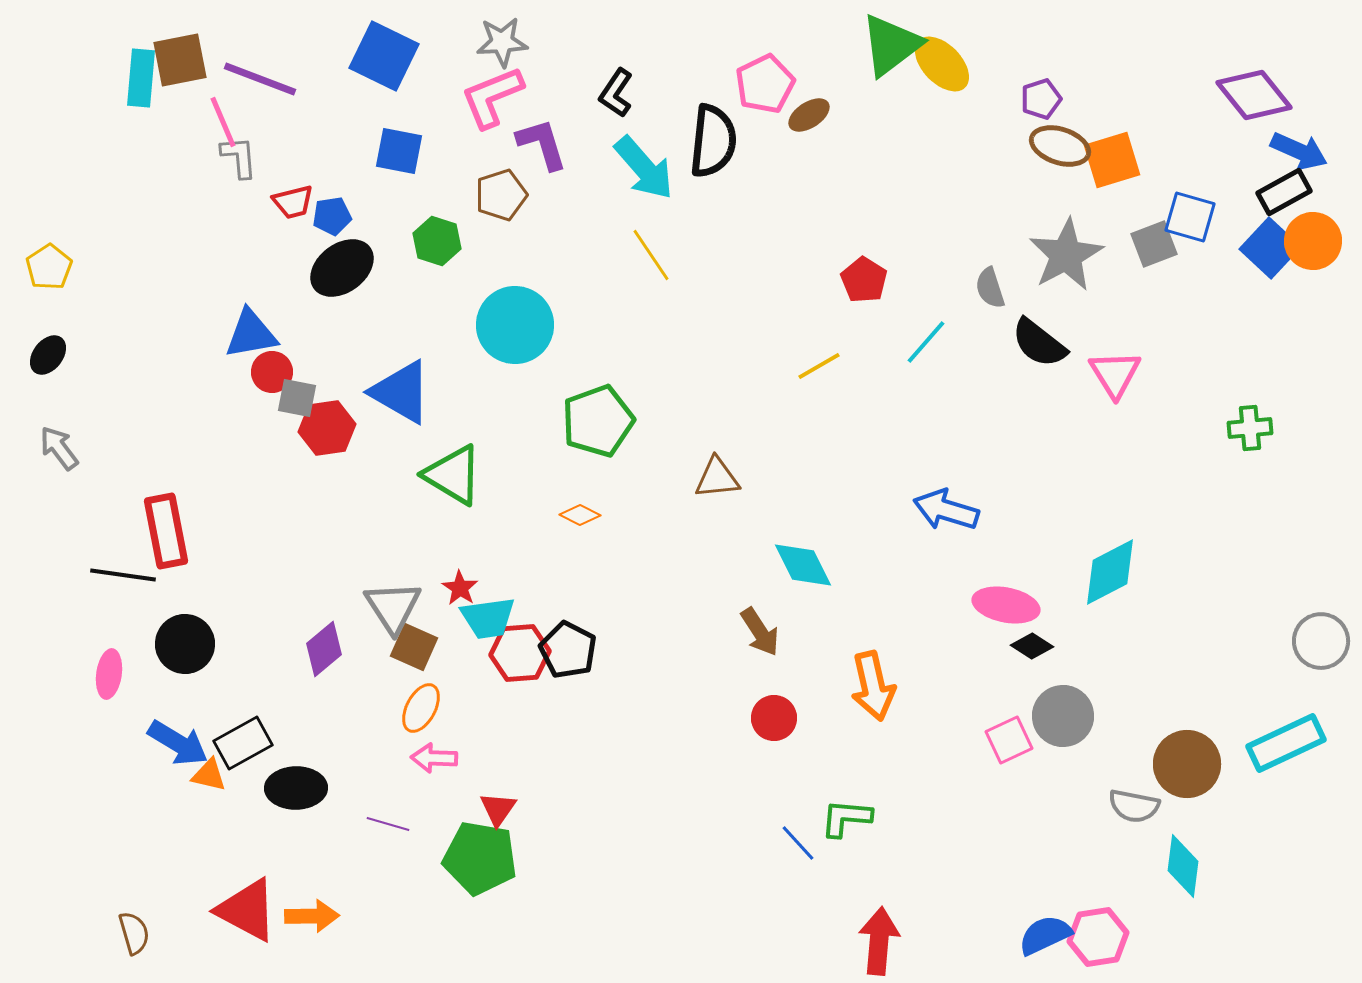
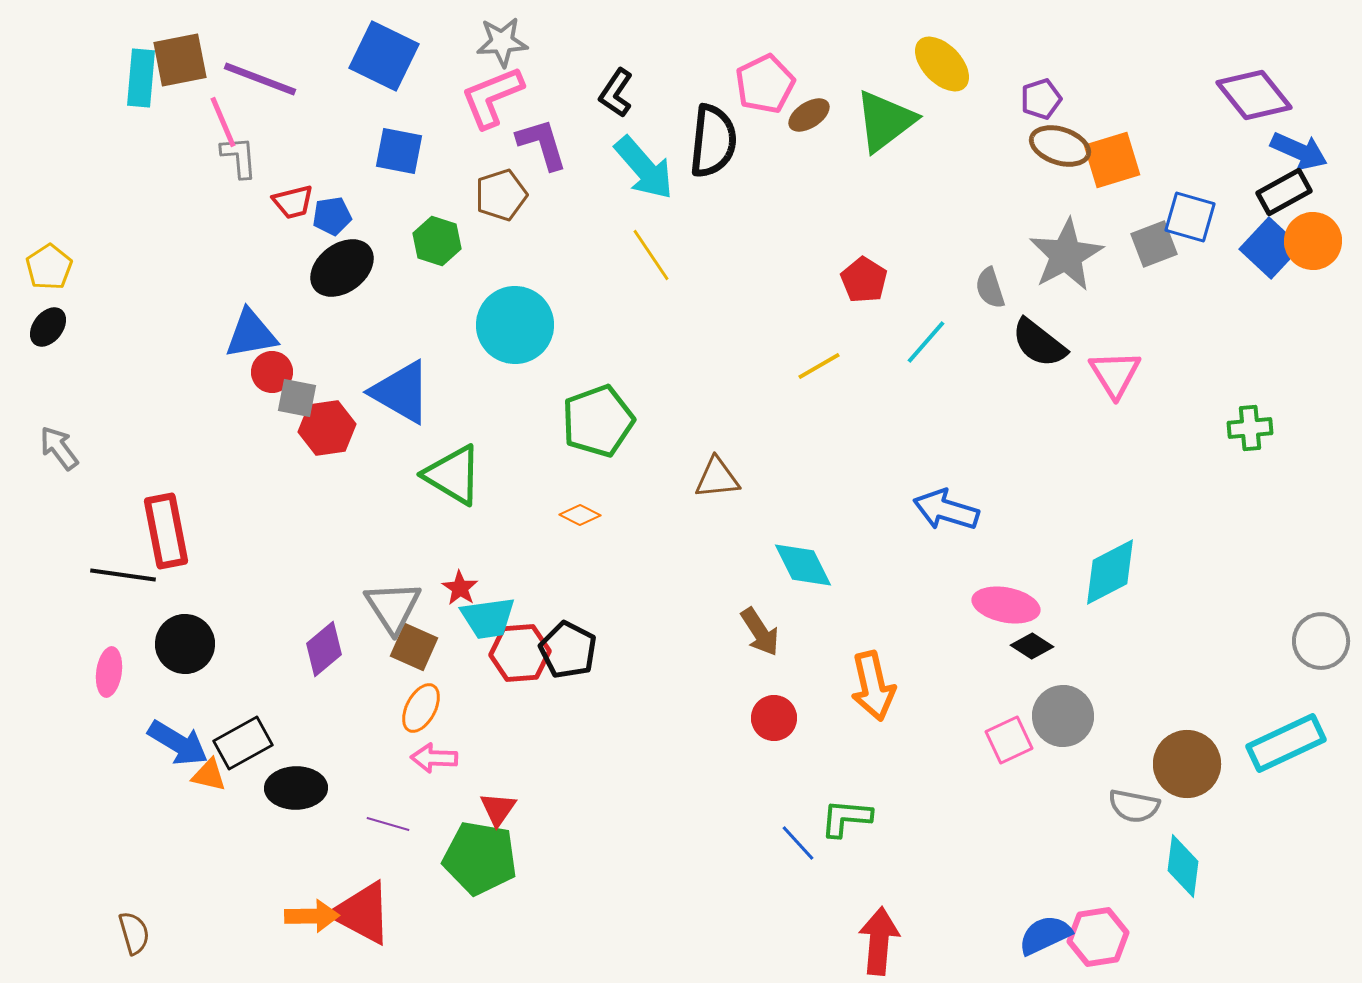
green triangle at (891, 45): moved 6 px left, 76 px down
black ellipse at (48, 355): moved 28 px up
pink ellipse at (109, 674): moved 2 px up
red triangle at (247, 910): moved 115 px right, 3 px down
